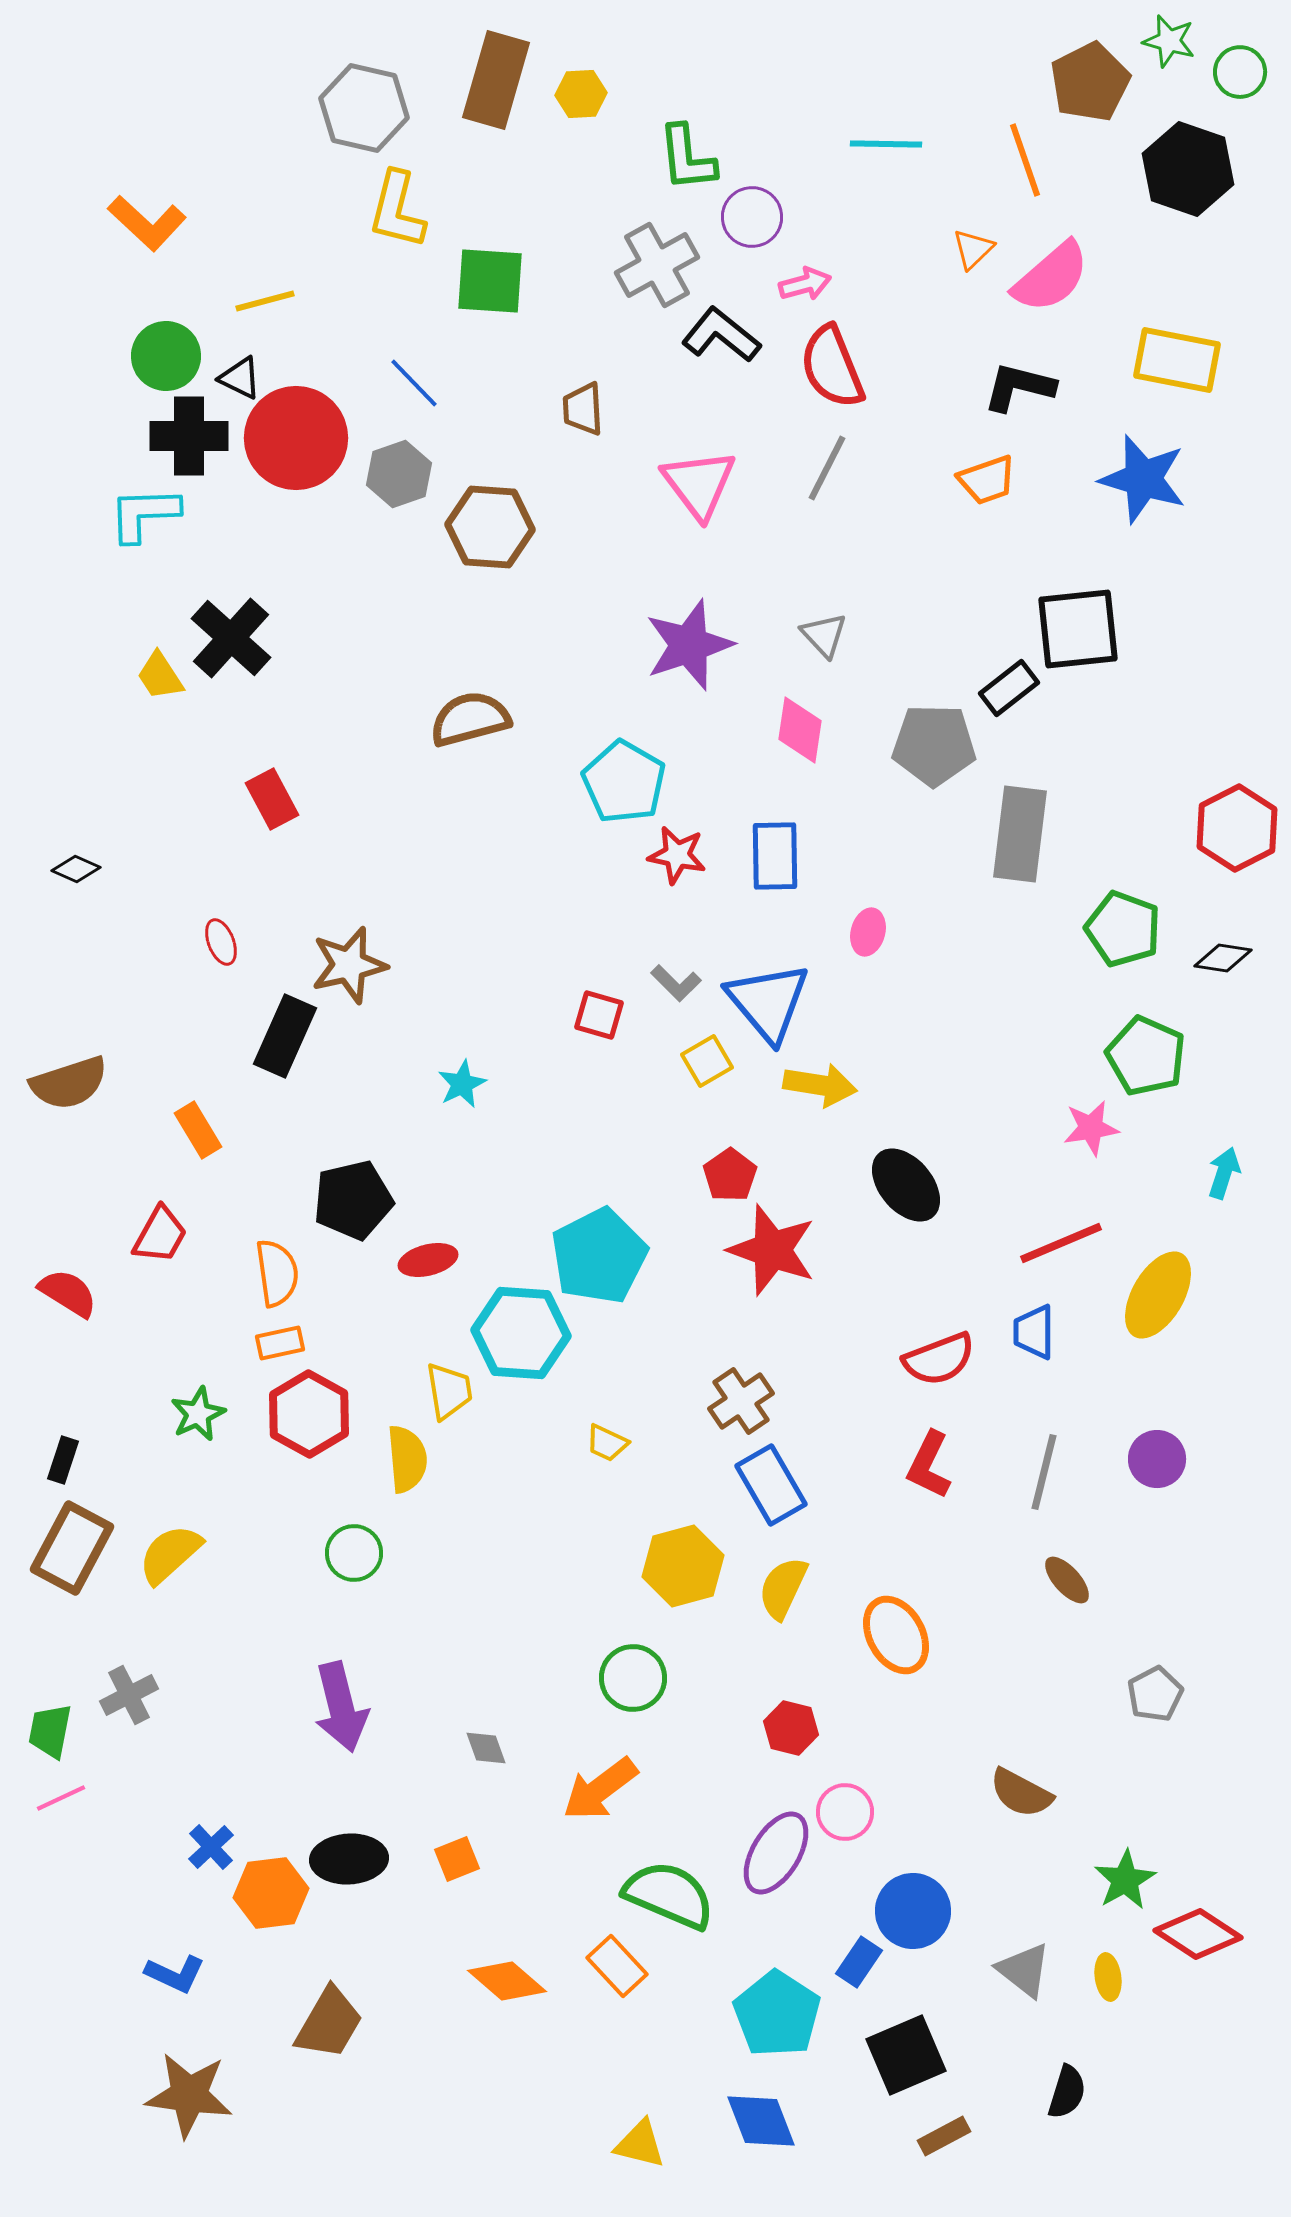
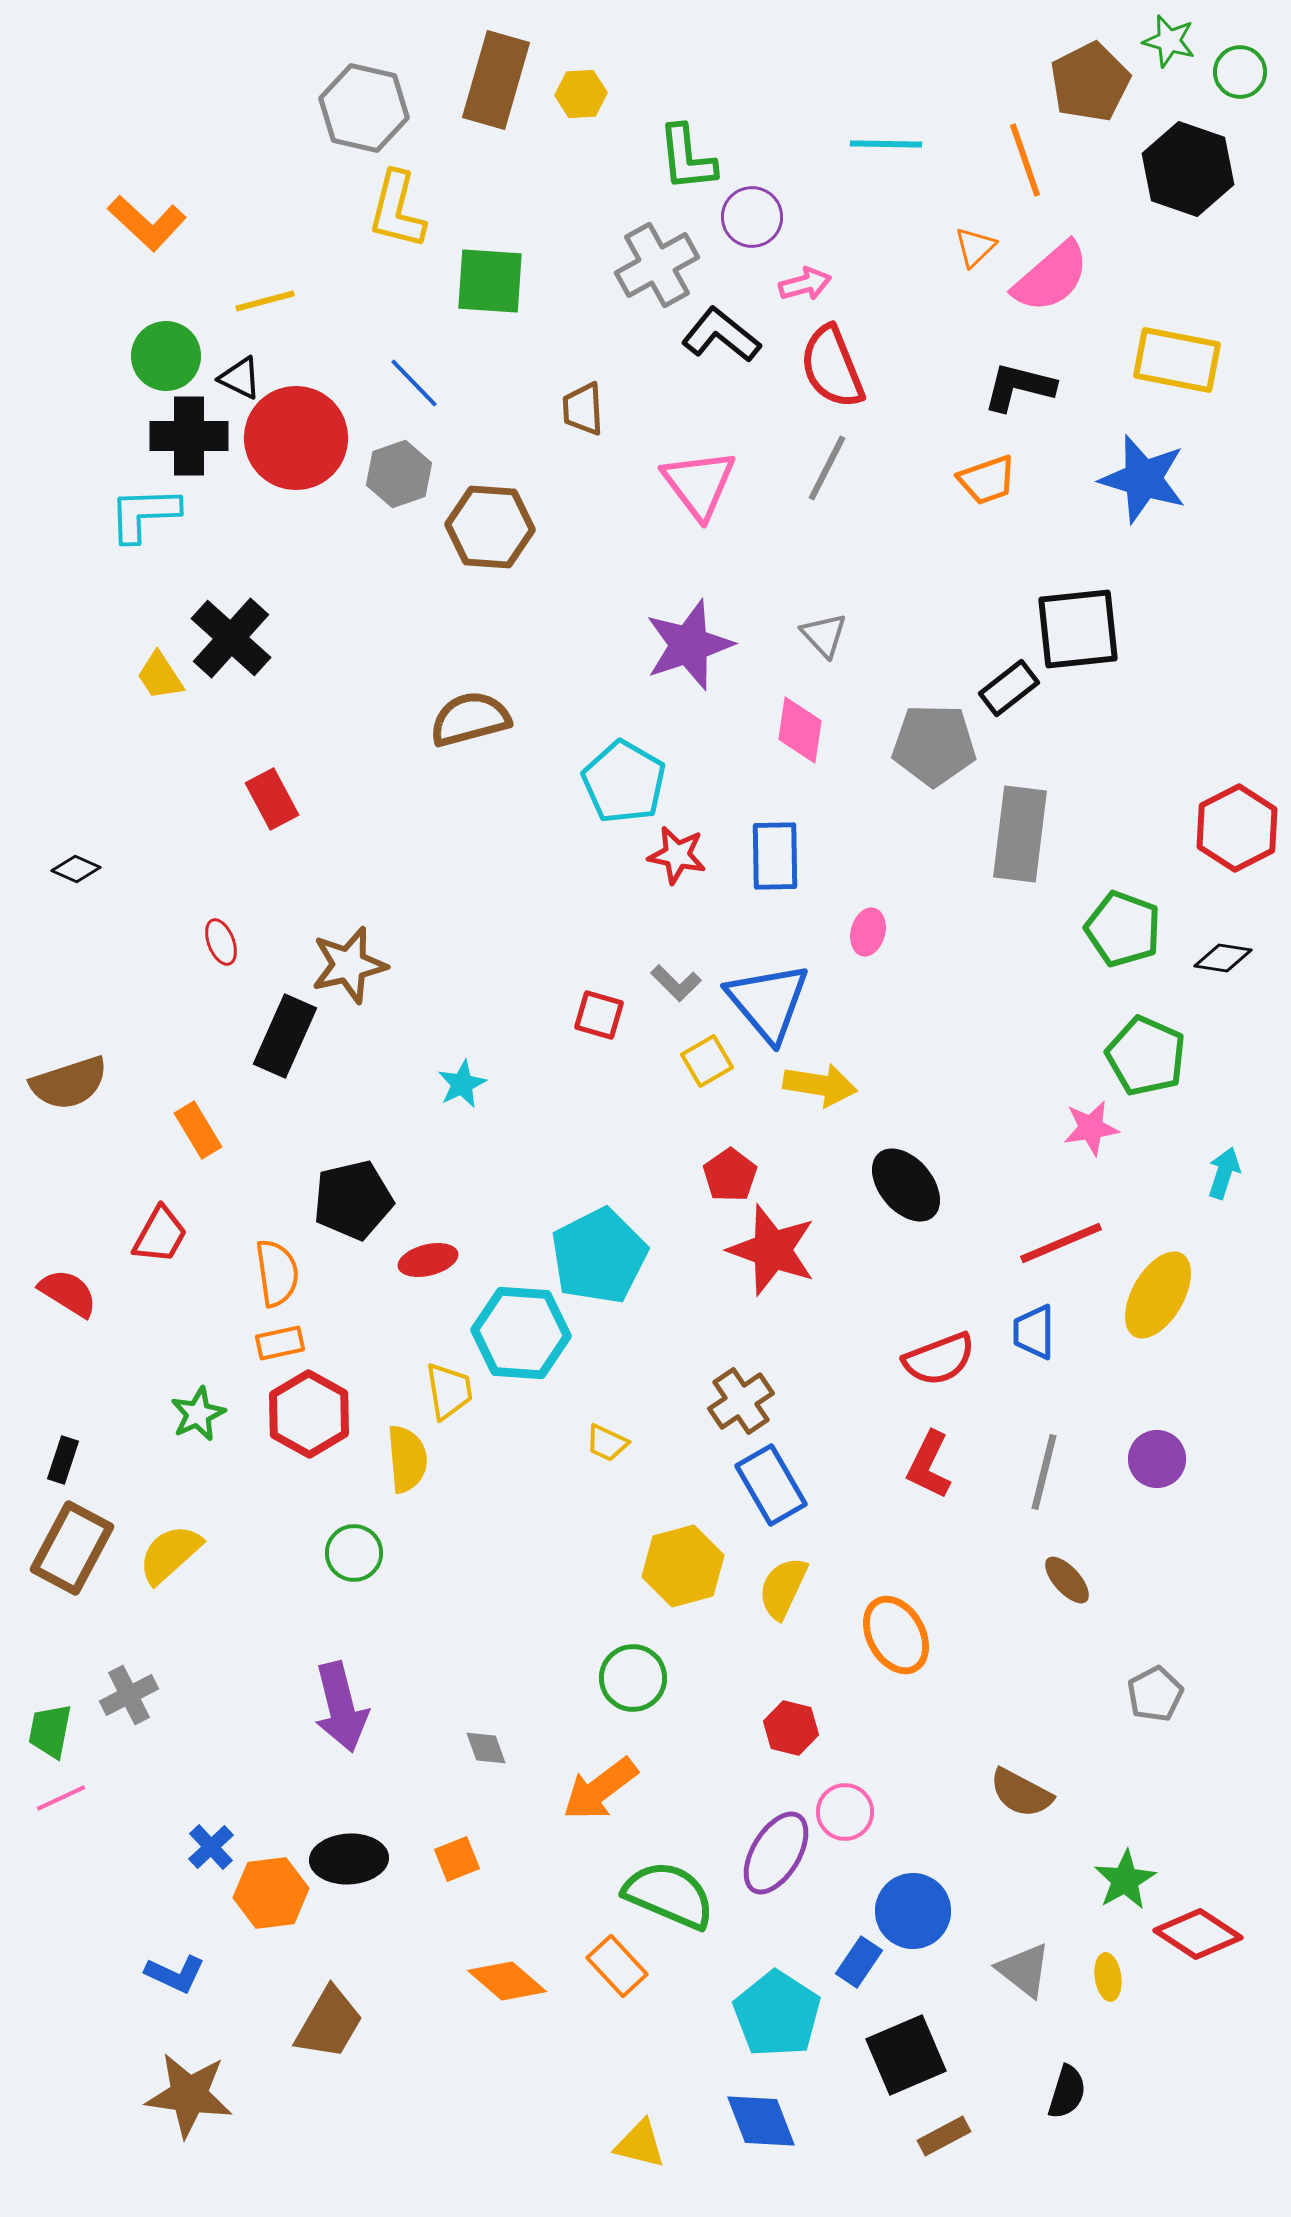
orange triangle at (973, 249): moved 2 px right, 2 px up
